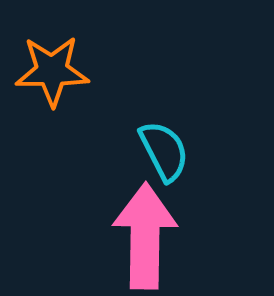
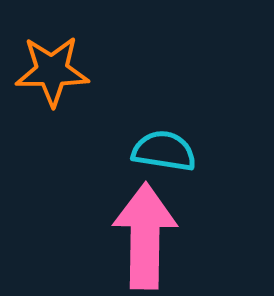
cyan semicircle: rotated 54 degrees counterclockwise
